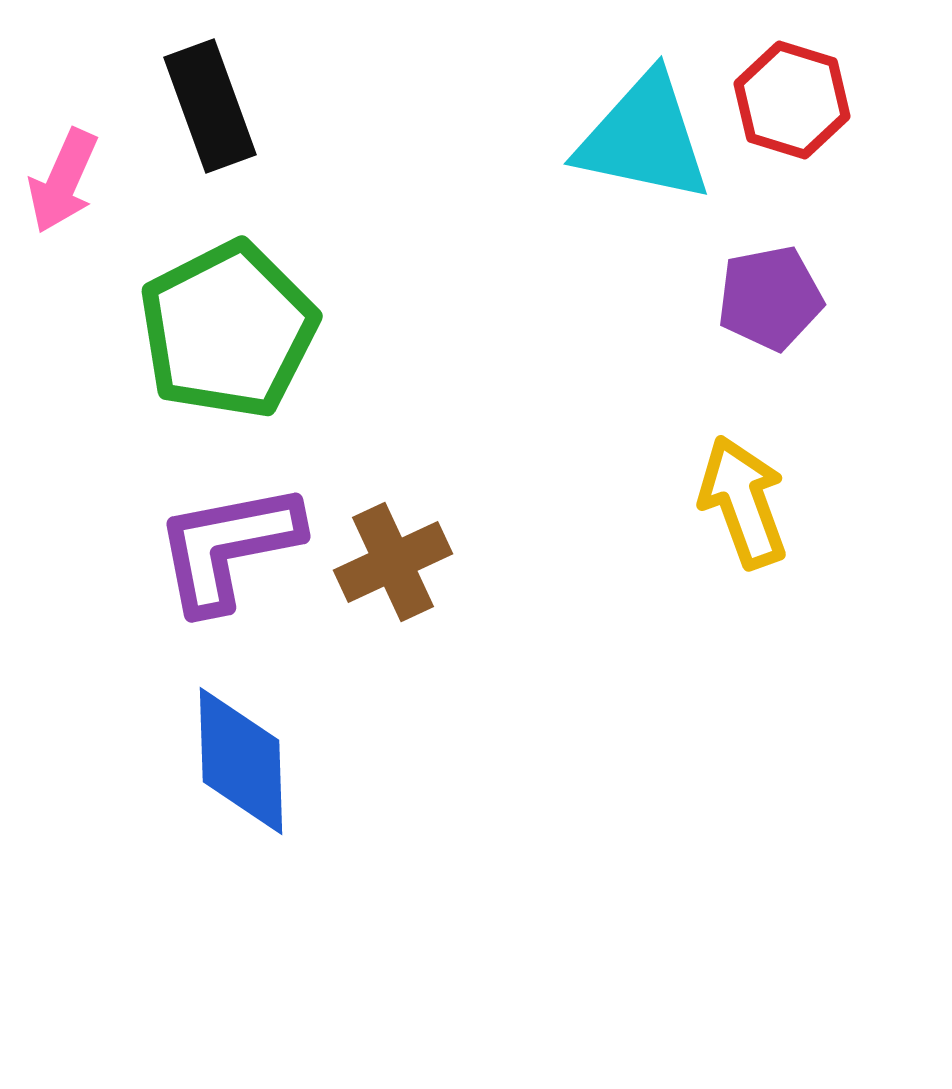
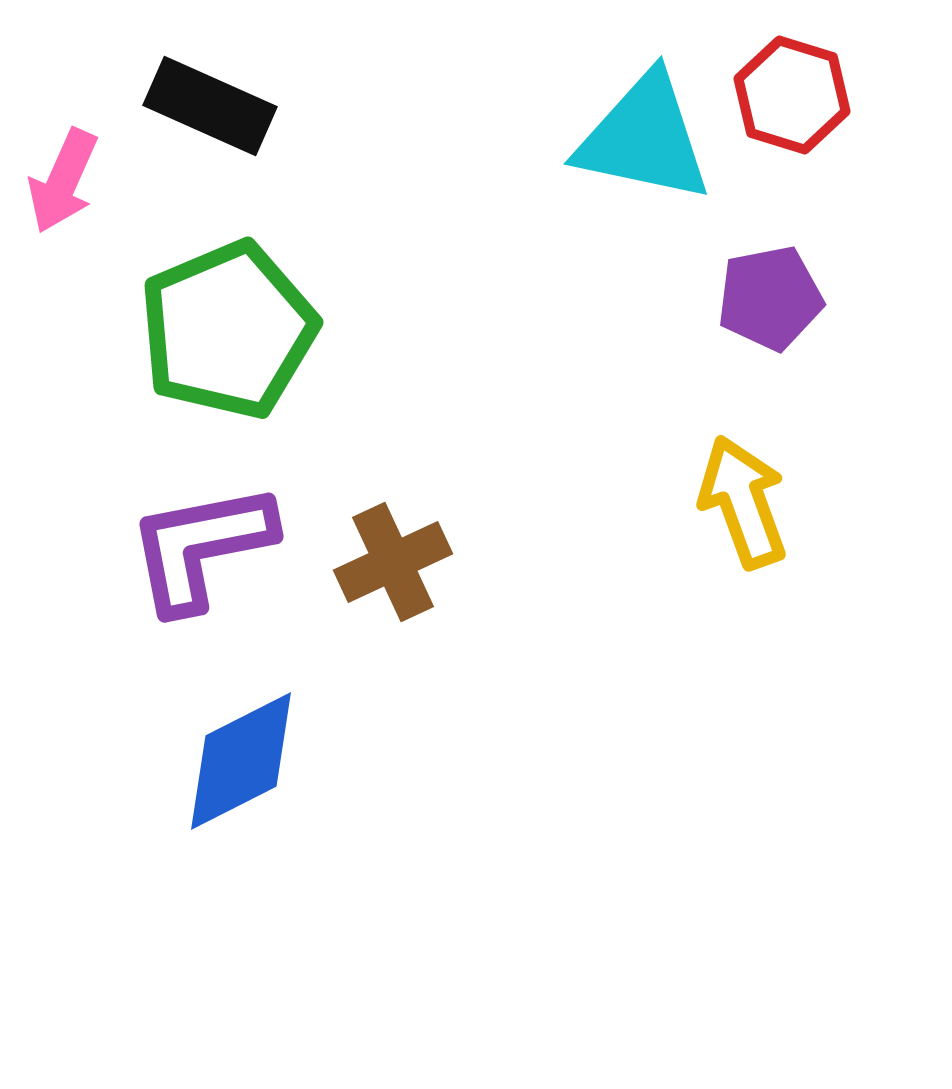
red hexagon: moved 5 px up
black rectangle: rotated 46 degrees counterclockwise
green pentagon: rotated 4 degrees clockwise
purple L-shape: moved 27 px left
blue diamond: rotated 65 degrees clockwise
